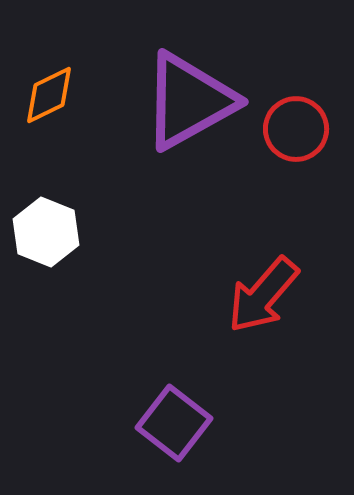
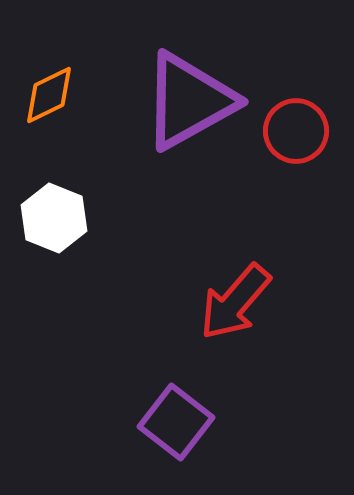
red circle: moved 2 px down
white hexagon: moved 8 px right, 14 px up
red arrow: moved 28 px left, 7 px down
purple square: moved 2 px right, 1 px up
